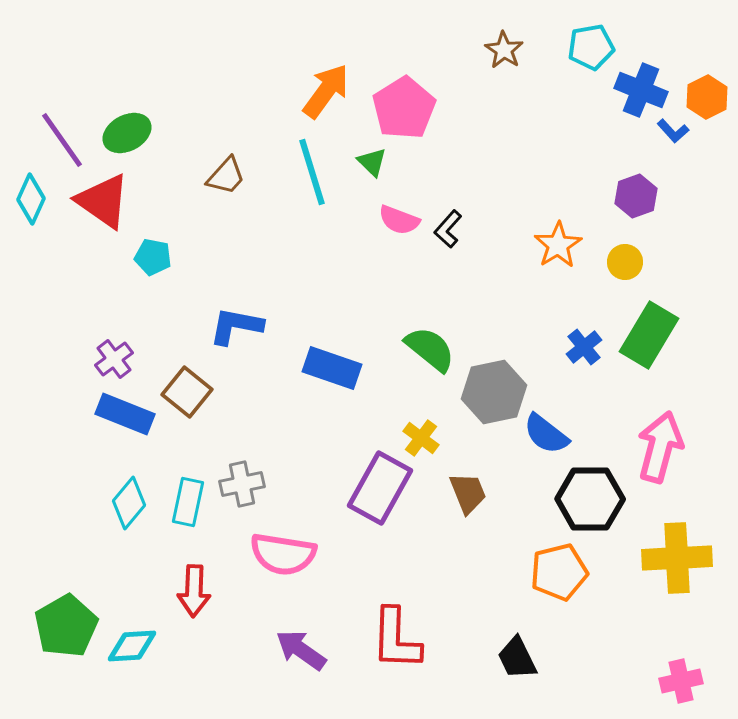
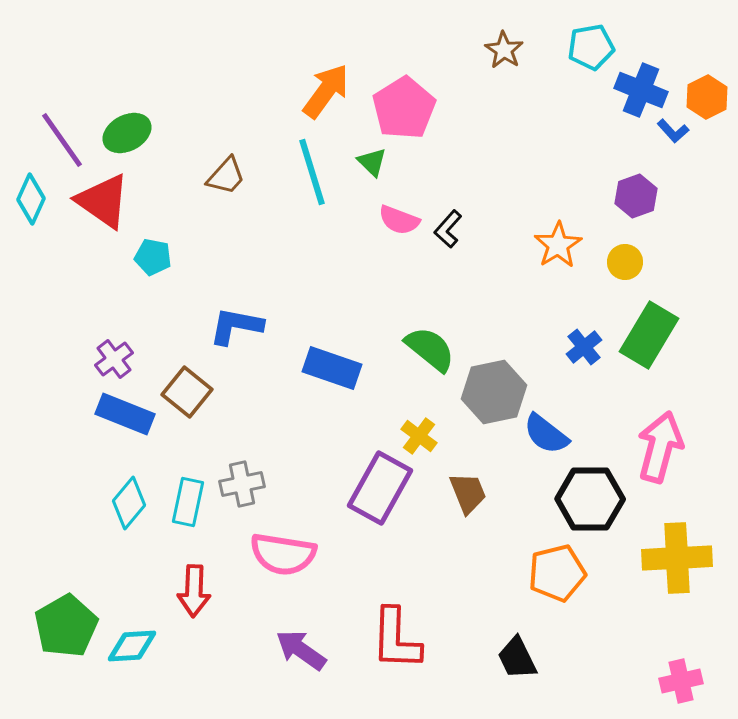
yellow cross at (421, 438): moved 2 px left, 2 px up
orange pentagon at (559, 572): moved 2 px left, 1 px down
